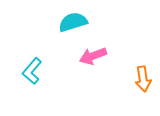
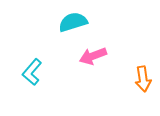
cyan L-shape: moved 1 px down
